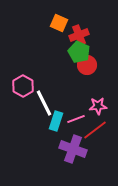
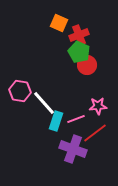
pink hexagon: moved 3 px left, 5 px down; rotated 20 degrees counterclockwise
white line: rotated 16 degrees counterclockwise
red line: moved 3 px down
